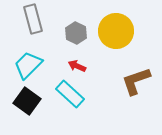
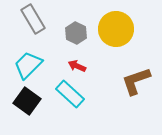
gray rectangle: rotated 16 degrees counterclockwise
yellow circle: moved 2 px up
